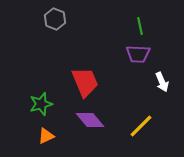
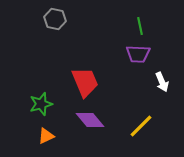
gray hexagon: rotated 10 degrees counterclockwise
